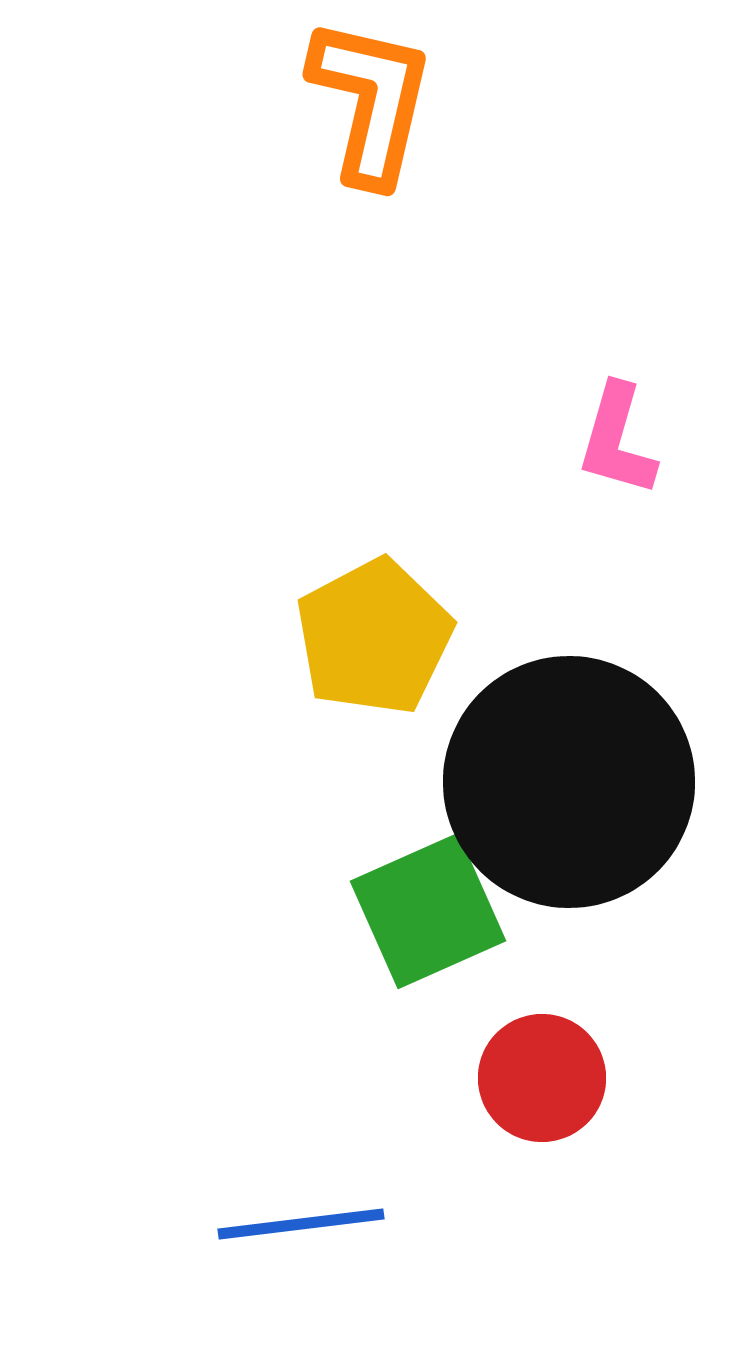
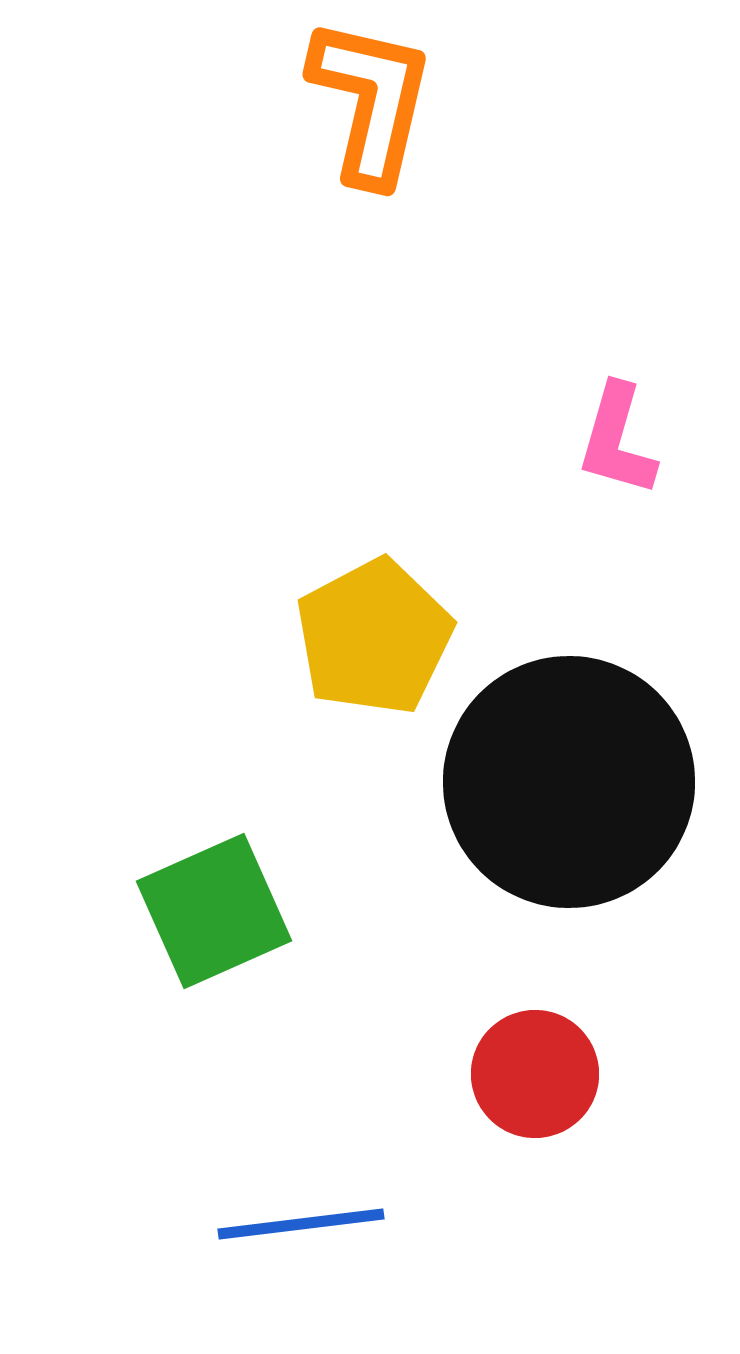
green square: moved 214 px left
red circle: moved 7 px left, 4 px up
